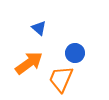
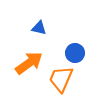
blue triangle: rotated 28 degrees counterclockwise
